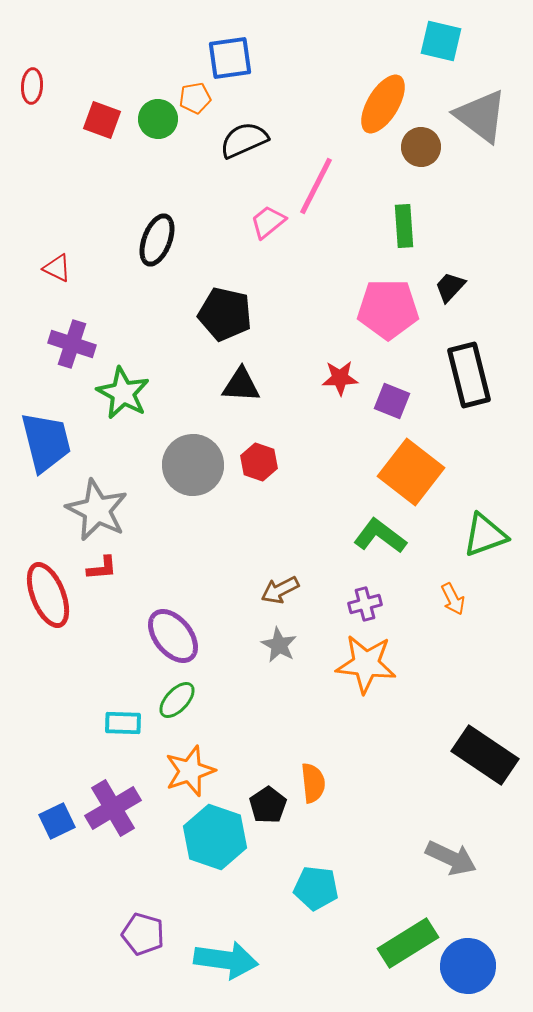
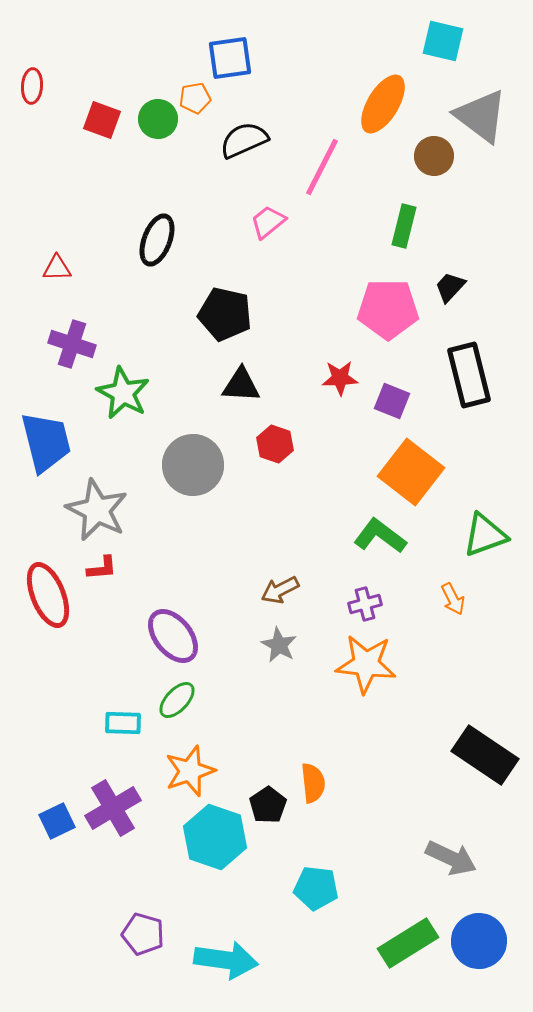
cyan square at (441, 41): moved 2 px right
brown circle at (421, 147): moved 13 px right, 9 px down
pink line at (316, 186): moved 6 px right, 19 px up
green rectangle at (404, 226): rotated 18 degrees clockwise
red triangle at (57, 268): rotated 28 degrees counterclockwise
red hexagon at (259, 462): moved 16 px right, 18 px up
blue circle at (468, 966): moved 11 px right, 25 px up
